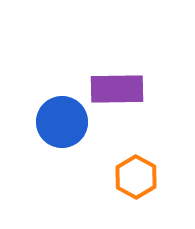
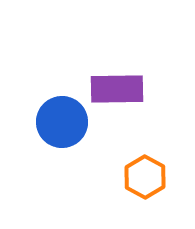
orange hexagon: moved 9 px right
